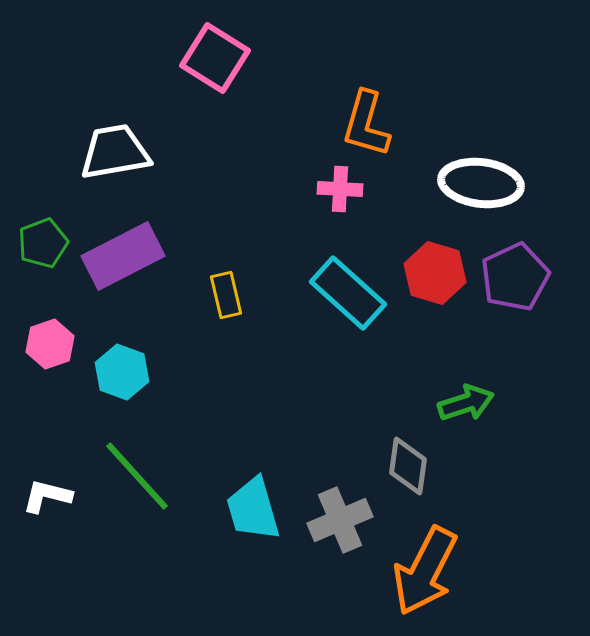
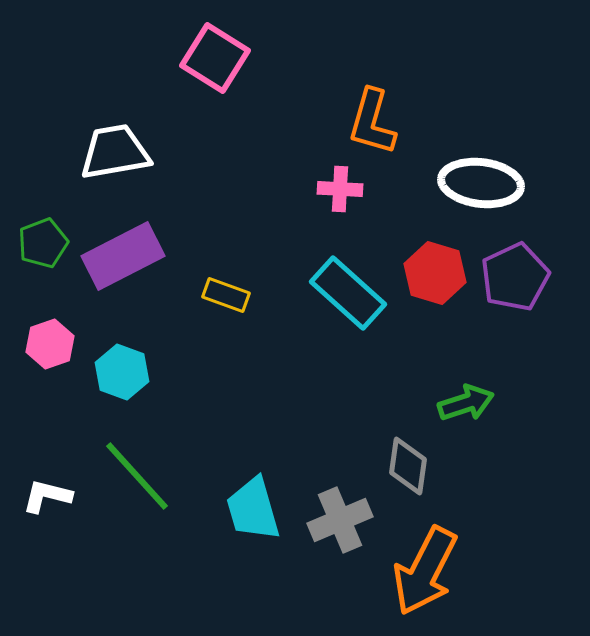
orange L-shape: moved 6 px right, 2 px up
yellow rectangle: rotated 57 degrees counterclockwise
